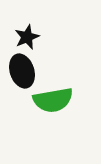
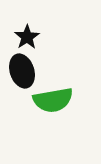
black star: rotated 10 degrees counterclockwise
